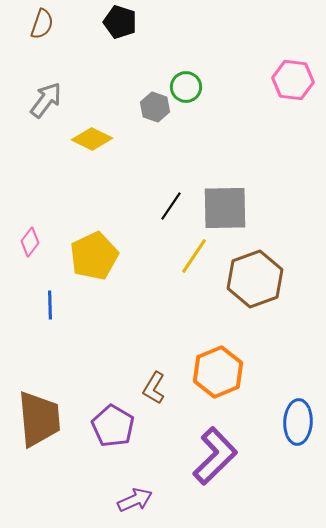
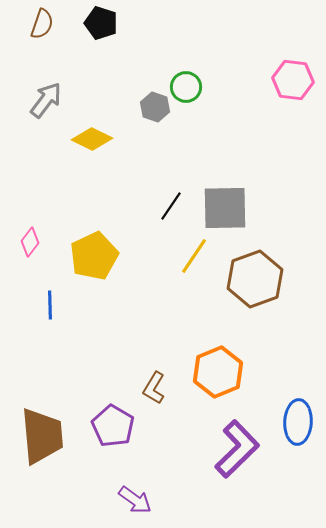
black pentagon: moved 19 px left, 1 px down
brown trapezoid: moved 3 px right, 17 px down
purple L-shape: moved 22 px right, 7 px up
purple arrow: rotated 60 degrees clockwise
